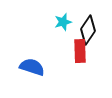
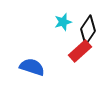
red rectangle: rotated 50 degrees clockwise
